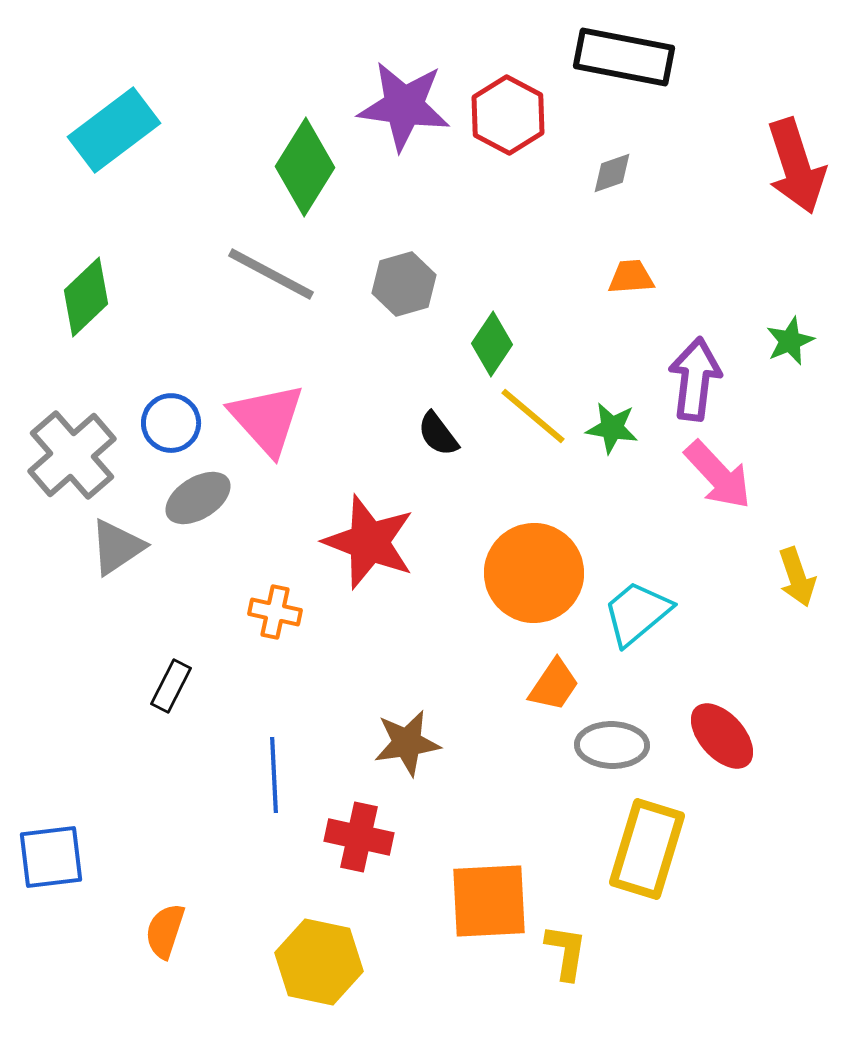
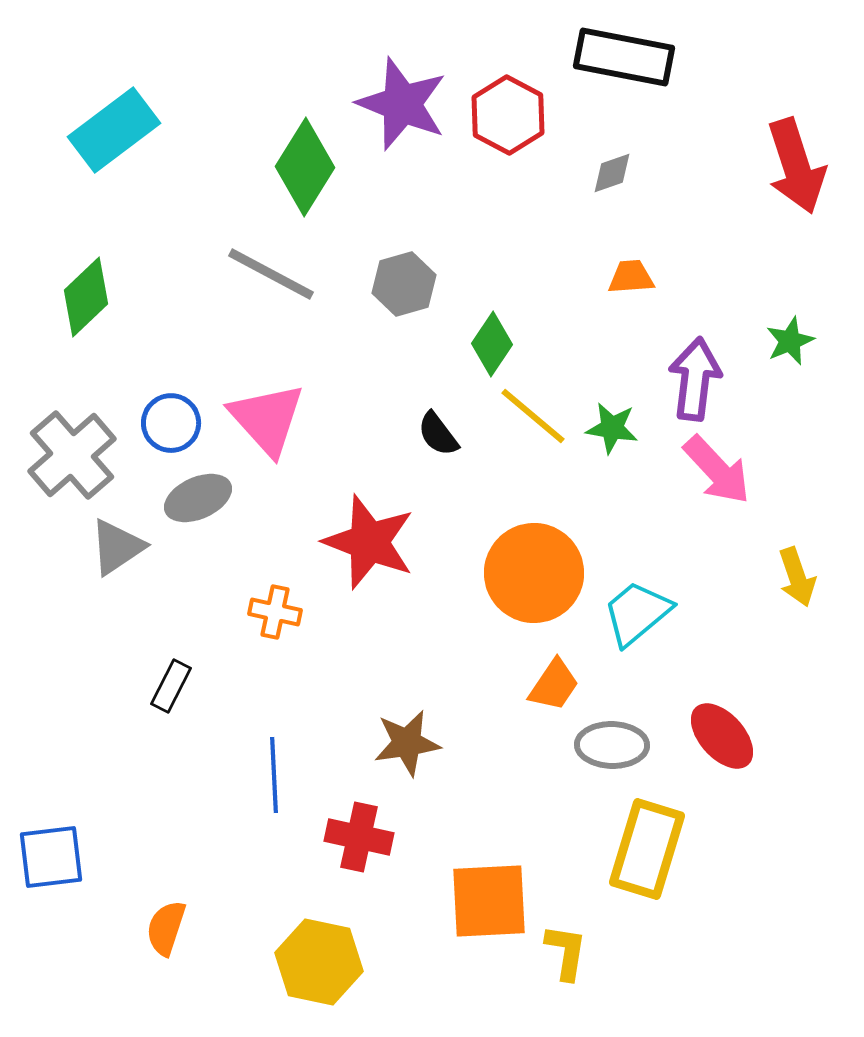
purple star at (404, 106): moved 2 px left, 2 px up; rotated 14 degrees clockwise
pink arrow at (718, 475): moved 1 px left, 5 px up
gray ellipse at (198, 498): rotated 8 degrees clockwise
orange semicircle at (165, 931): moved 1 px right, 3 px up
